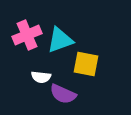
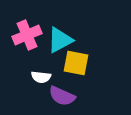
cyan triangle: rotated 8 degrees counterclockwise
yellow square: moved 10 px left, 1 px up
purple semicircle: moved 1 px left, 2 px down
